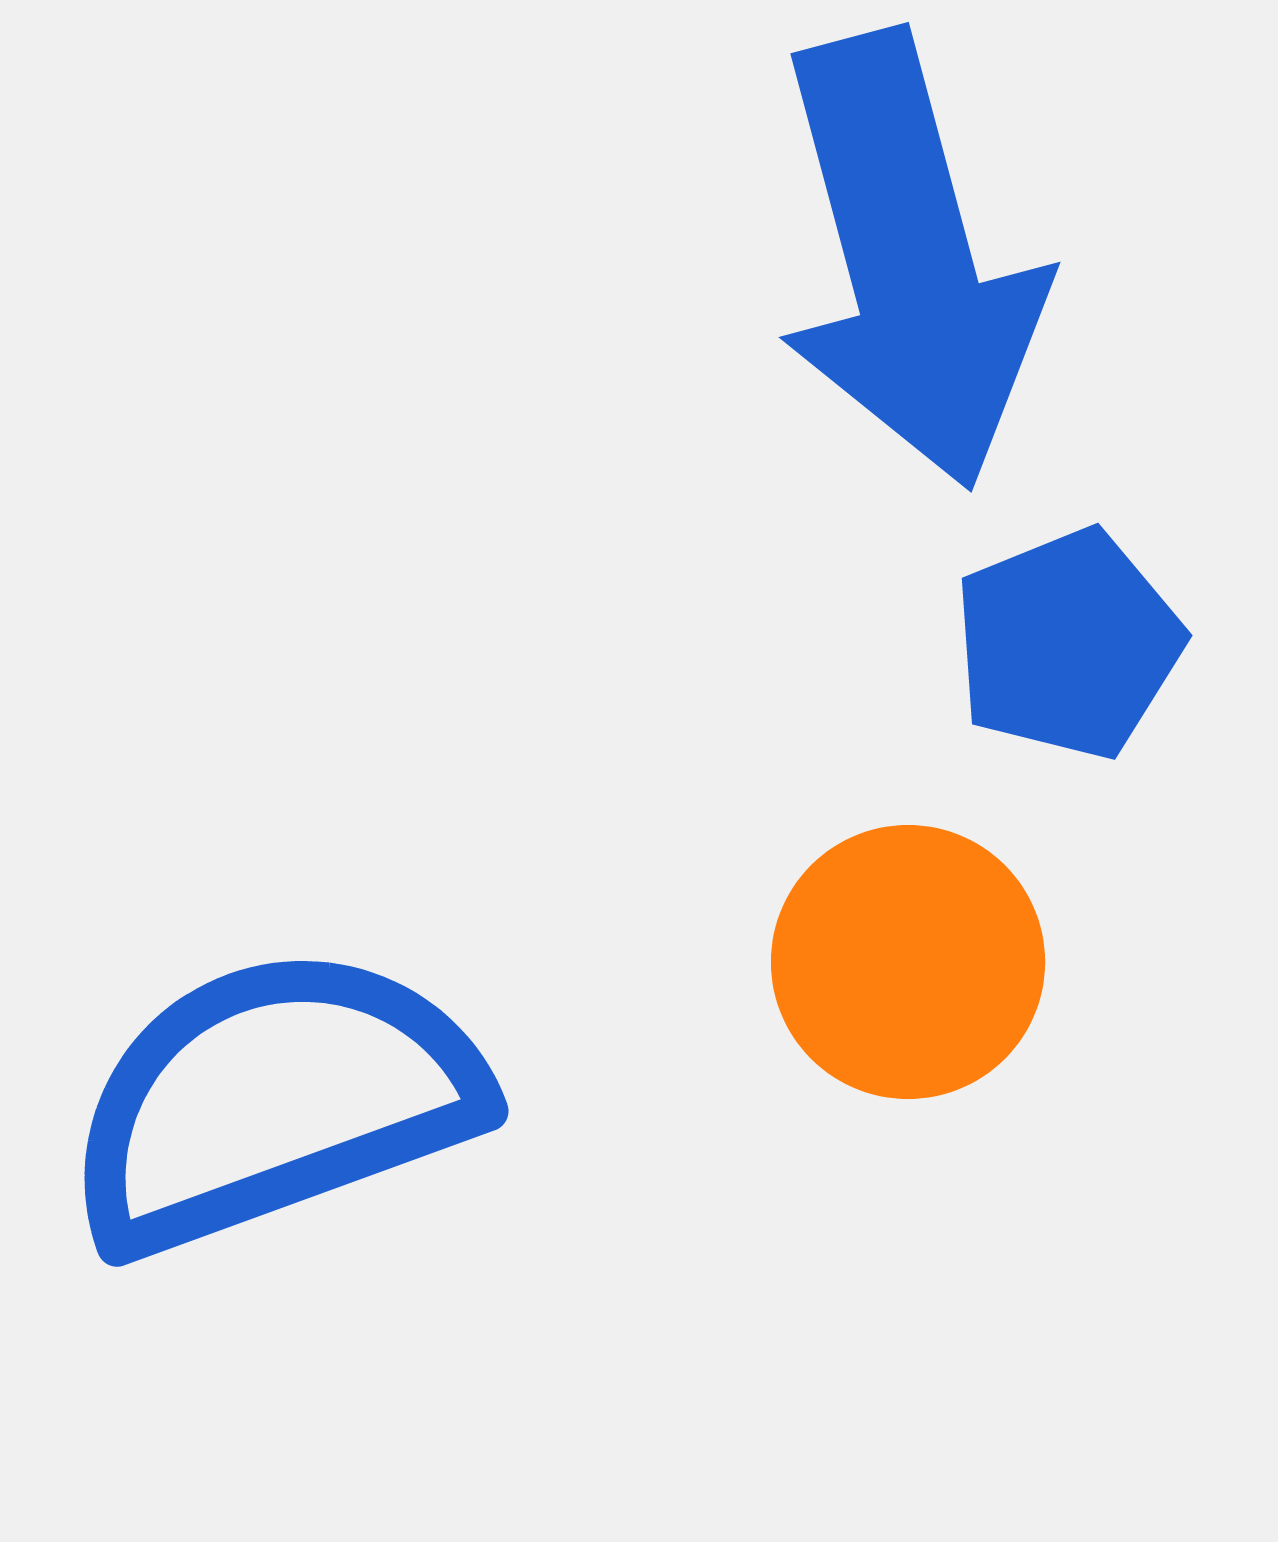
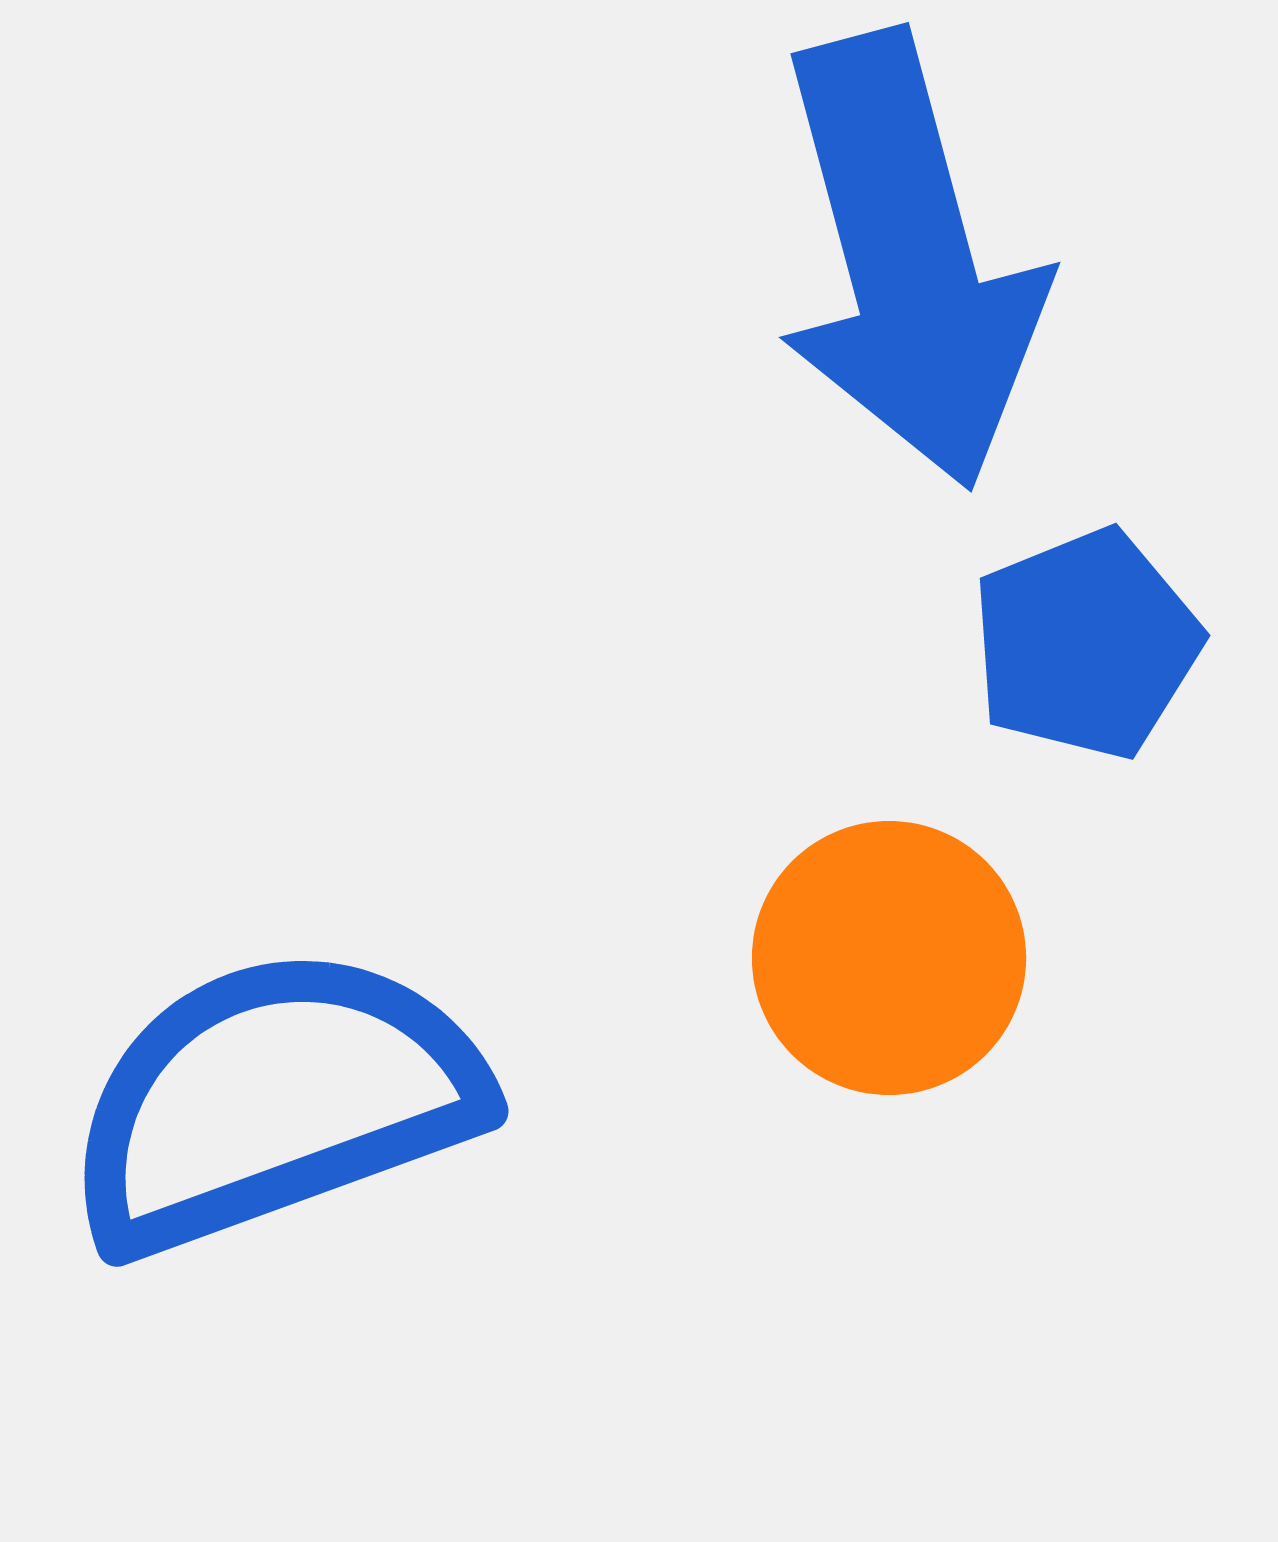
blue pentagon: moved 18 px right
orange circle: moved 19 px left, 4 px up
